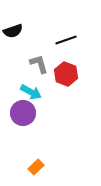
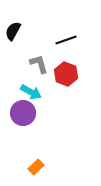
black semicircle: rotated 138 degrees clockwise
